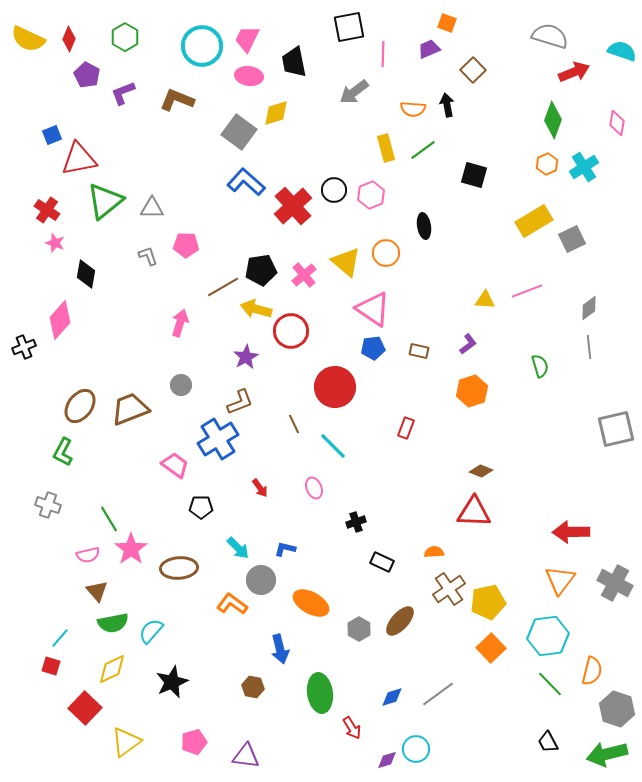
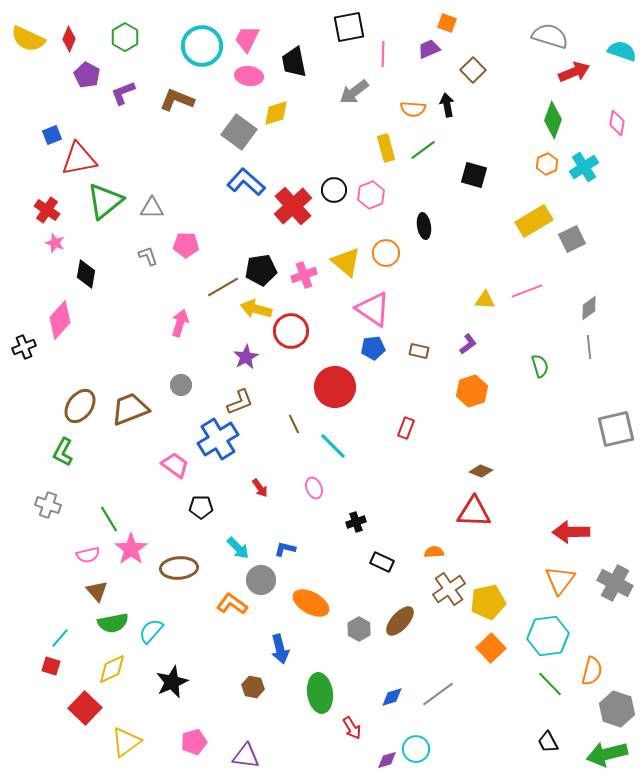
pink cross at (304, 275): rotated 20 degrees clockwise
